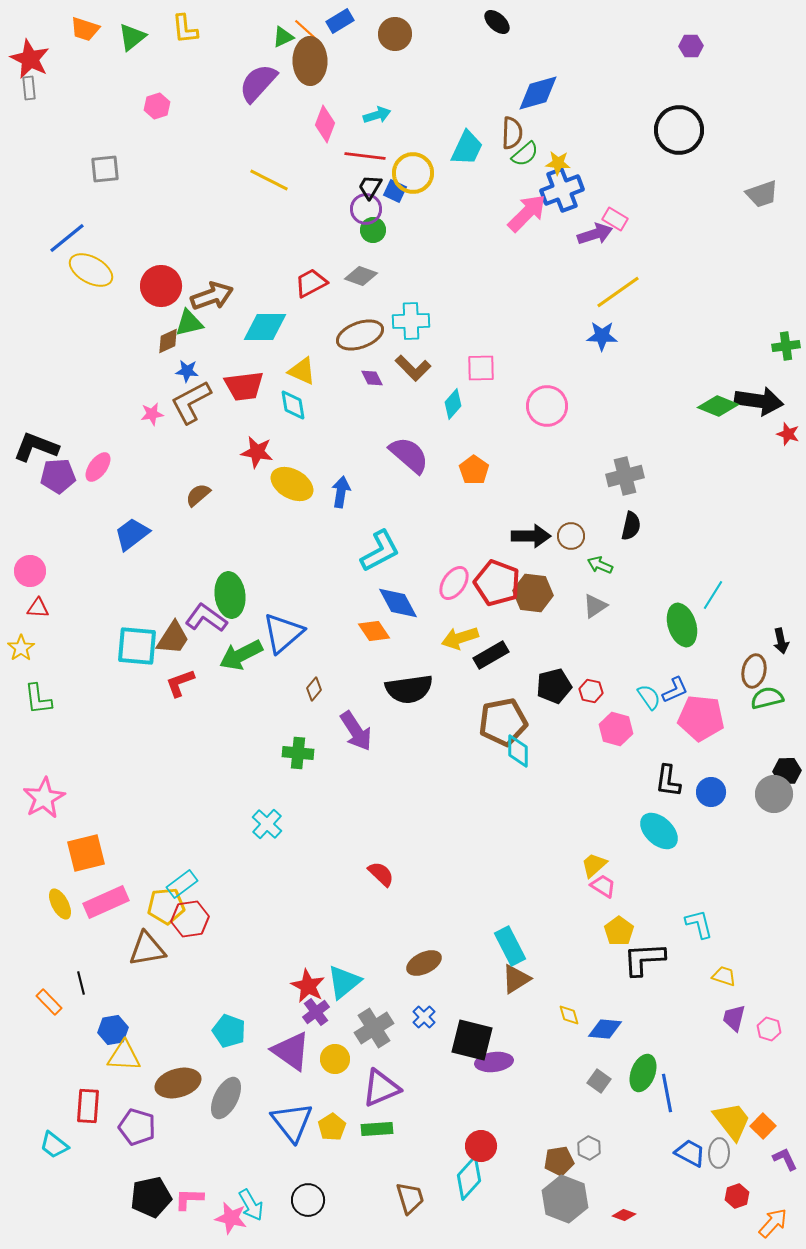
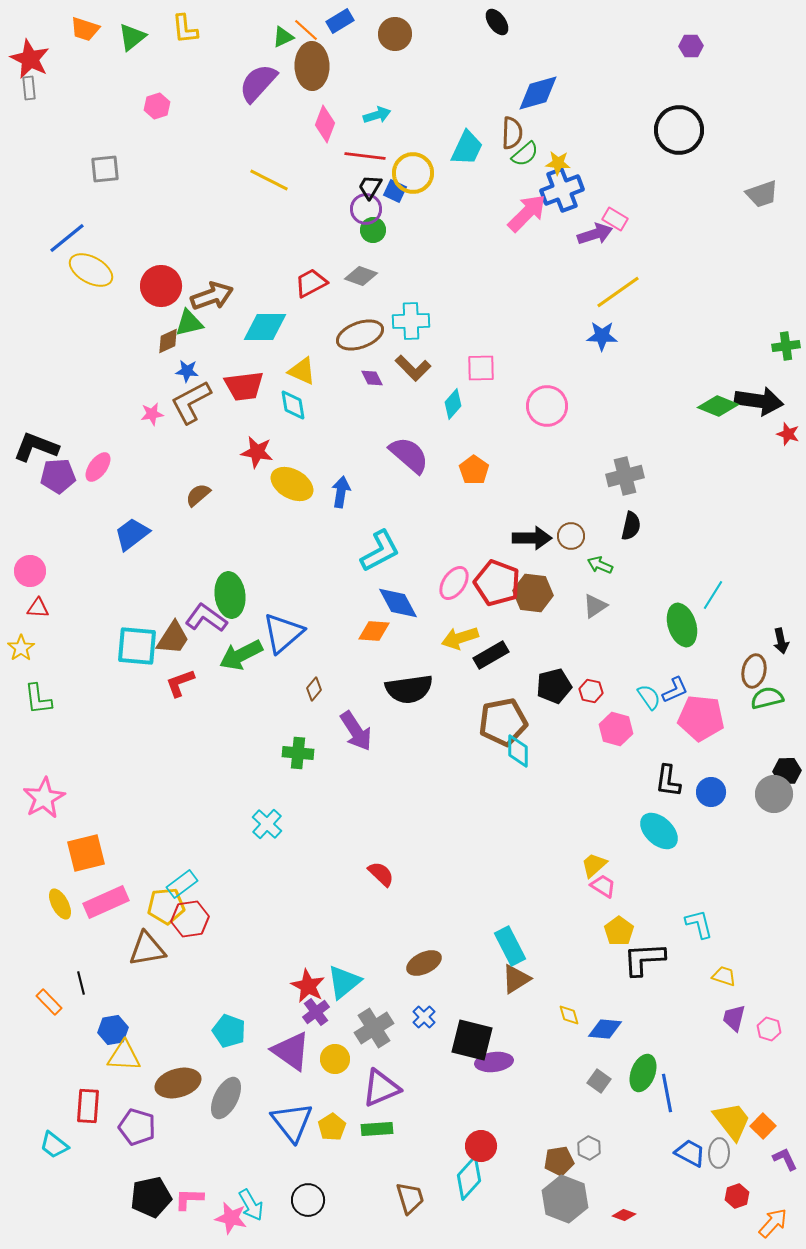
black ellipse at (497, 22): rotated 12 degrees clockwise
brown ellipse at (310, 61): moved 2 px right, 5 px down
black arrow at (531, 536): moved 1 px right, 2 px down
orange diamond at (374, 631): rotated 52 degrees counterclockwise
